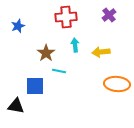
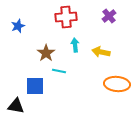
purple cross: moved 1 px down
yellow arrow: rotated 18 degrees clockwise
